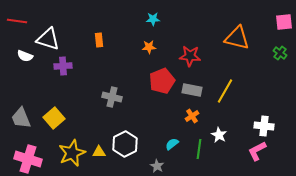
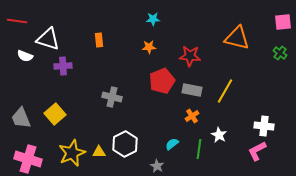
pink square: moved 1 px left
yellow square: moved 1 px right, 4 px up
